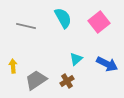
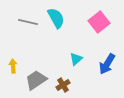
cyan semicircle: moved 7 px left
gray line: moved 2 px right, 4 px up
blue arrow: rotated 95 degrees clockwise
brown cross: moved 4 px left, 4 px down
